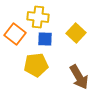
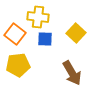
yellow pentagon: moved 18 px left
brown arrow: moved 7 px left, 4 px up
